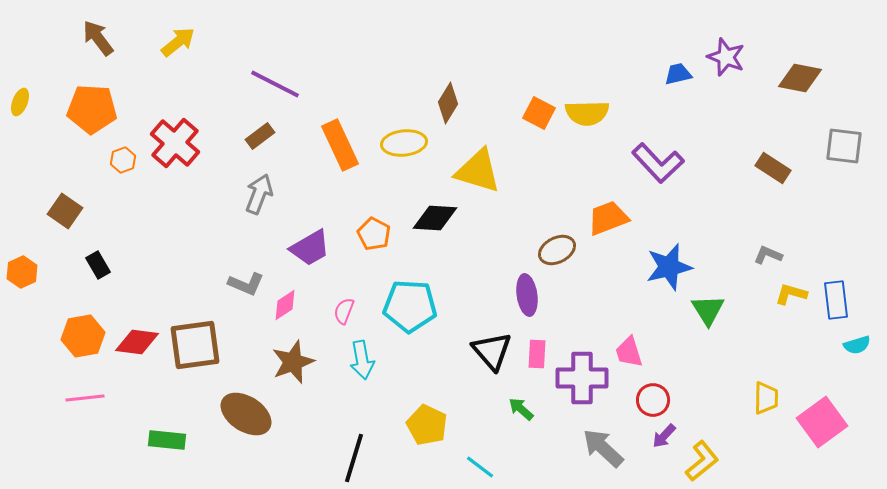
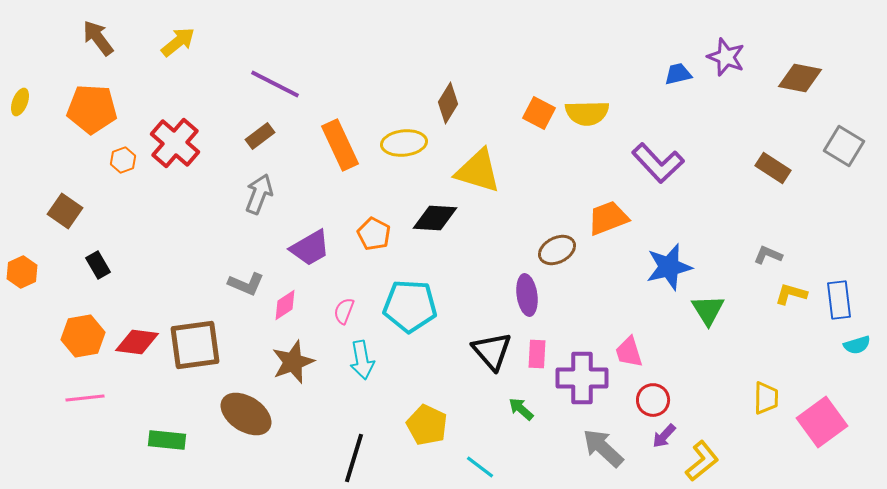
gray square at (844, 146): rotated 24 degrees clockwise
blue rectangle at (836, 300): moved 3 px right
